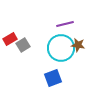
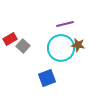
gray square: moved 1 px down; rotated 16 degrees counterclockwise
blue square: moved 6 px left
